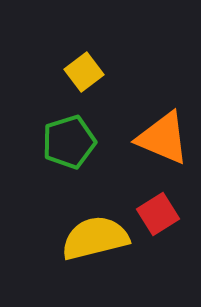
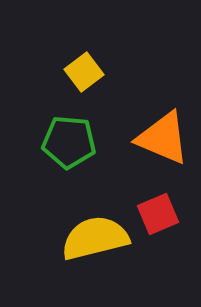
green pentagon: rotated 22 degrees clockwise
red square: rotated 9 degrees clockwise
